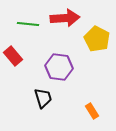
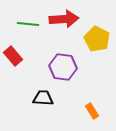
red arrow: moved 1 px left, 1 px down
purple hexagon: moved 4 px right
black trapezoid: rotated 70 degrees counterclockwise
